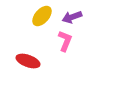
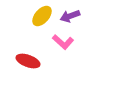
purple arrow: moved 2 px left, 1 px up
pink L-shape: moved 2 px left, 1 px down; rotated 110 degrees clockwise
